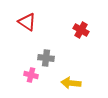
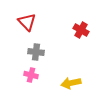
red triangle: rotated 12 degrees clockwise
gray cross: moved 10 px left, 6 px up
yellow arrow: rotated 18 degrees counterclockwise
